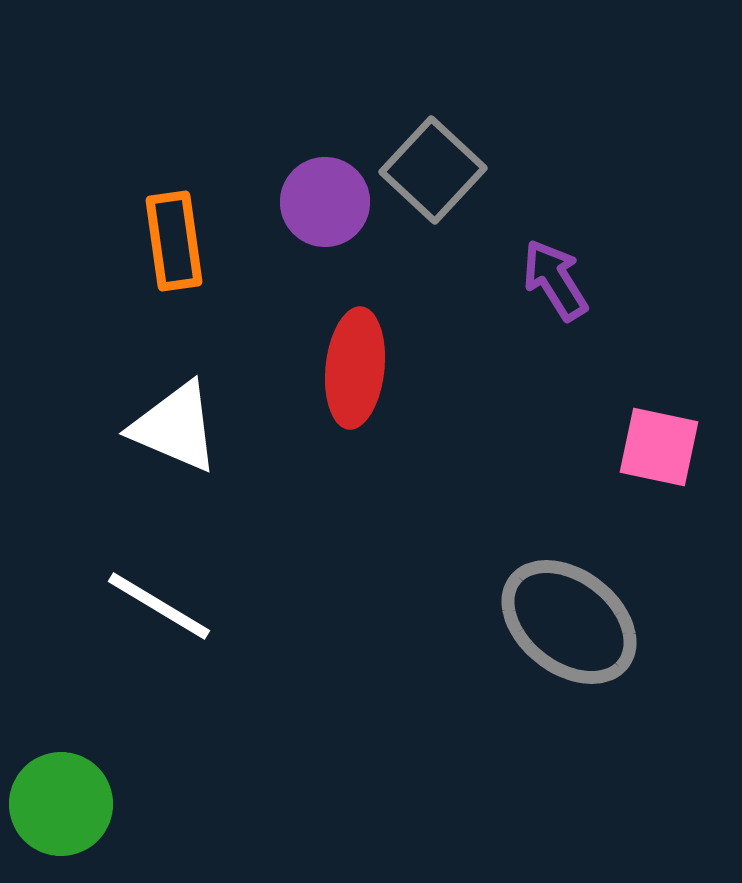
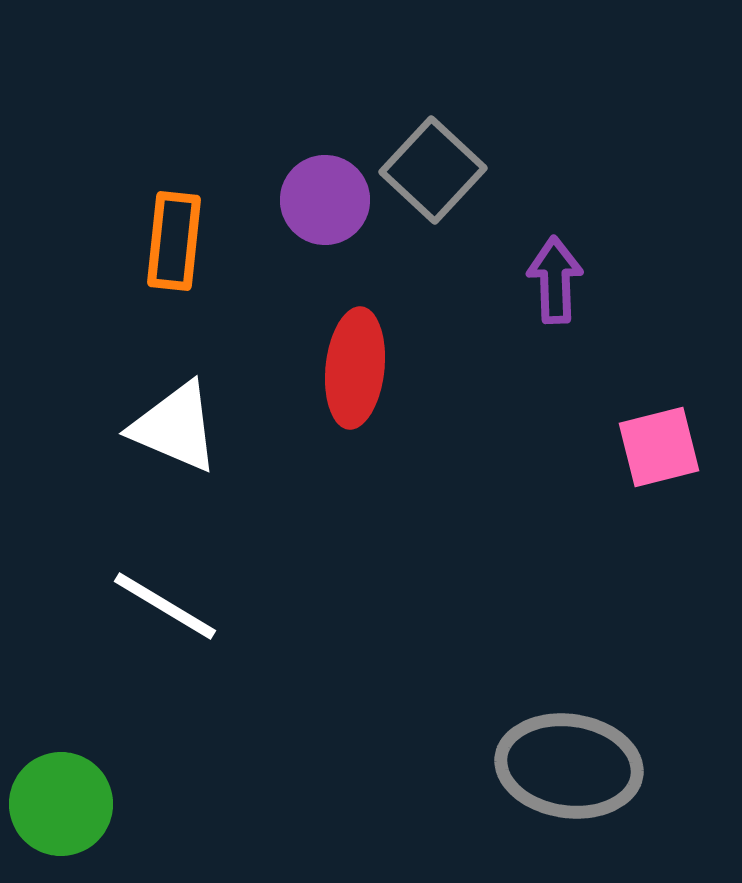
purple circle: moved 2 px up
orange rectangle: rotated 14 degrees clockwise
purple arrow: rotated 30 degrees clockwise
pink square: rotated 26 degrees counterclockwise
white line: moved 6 px right
gray ellipse: moved 144 px down; rotated 30 degrees counterclockwise
